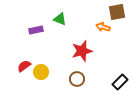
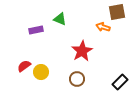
red star: rotated 15 degrees counterclockwise
